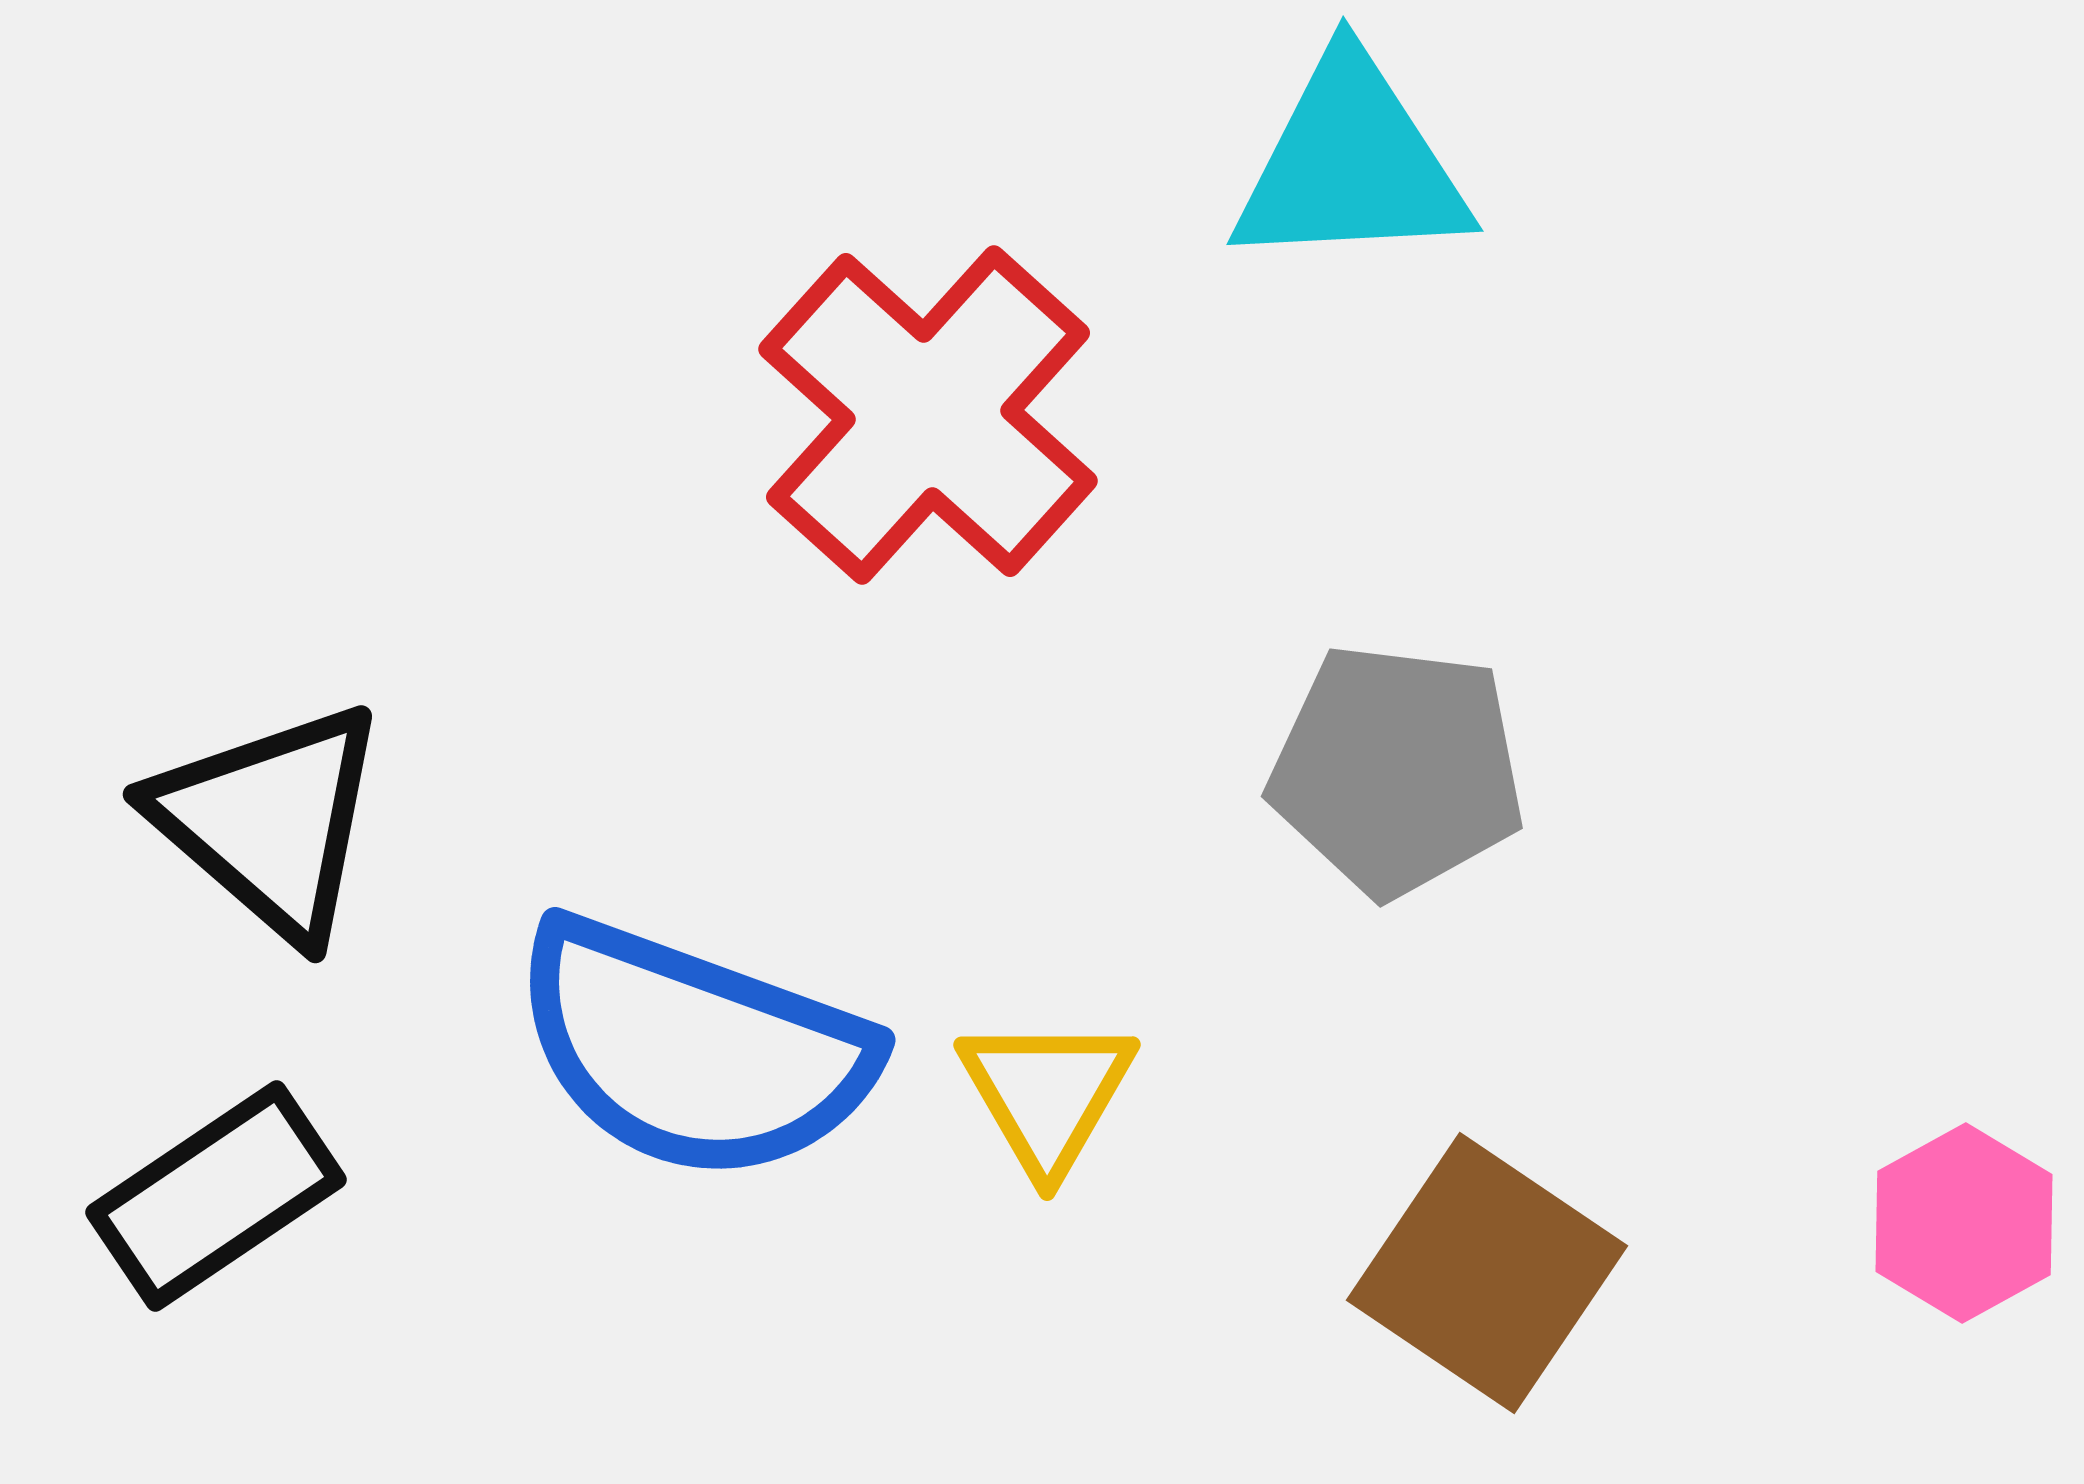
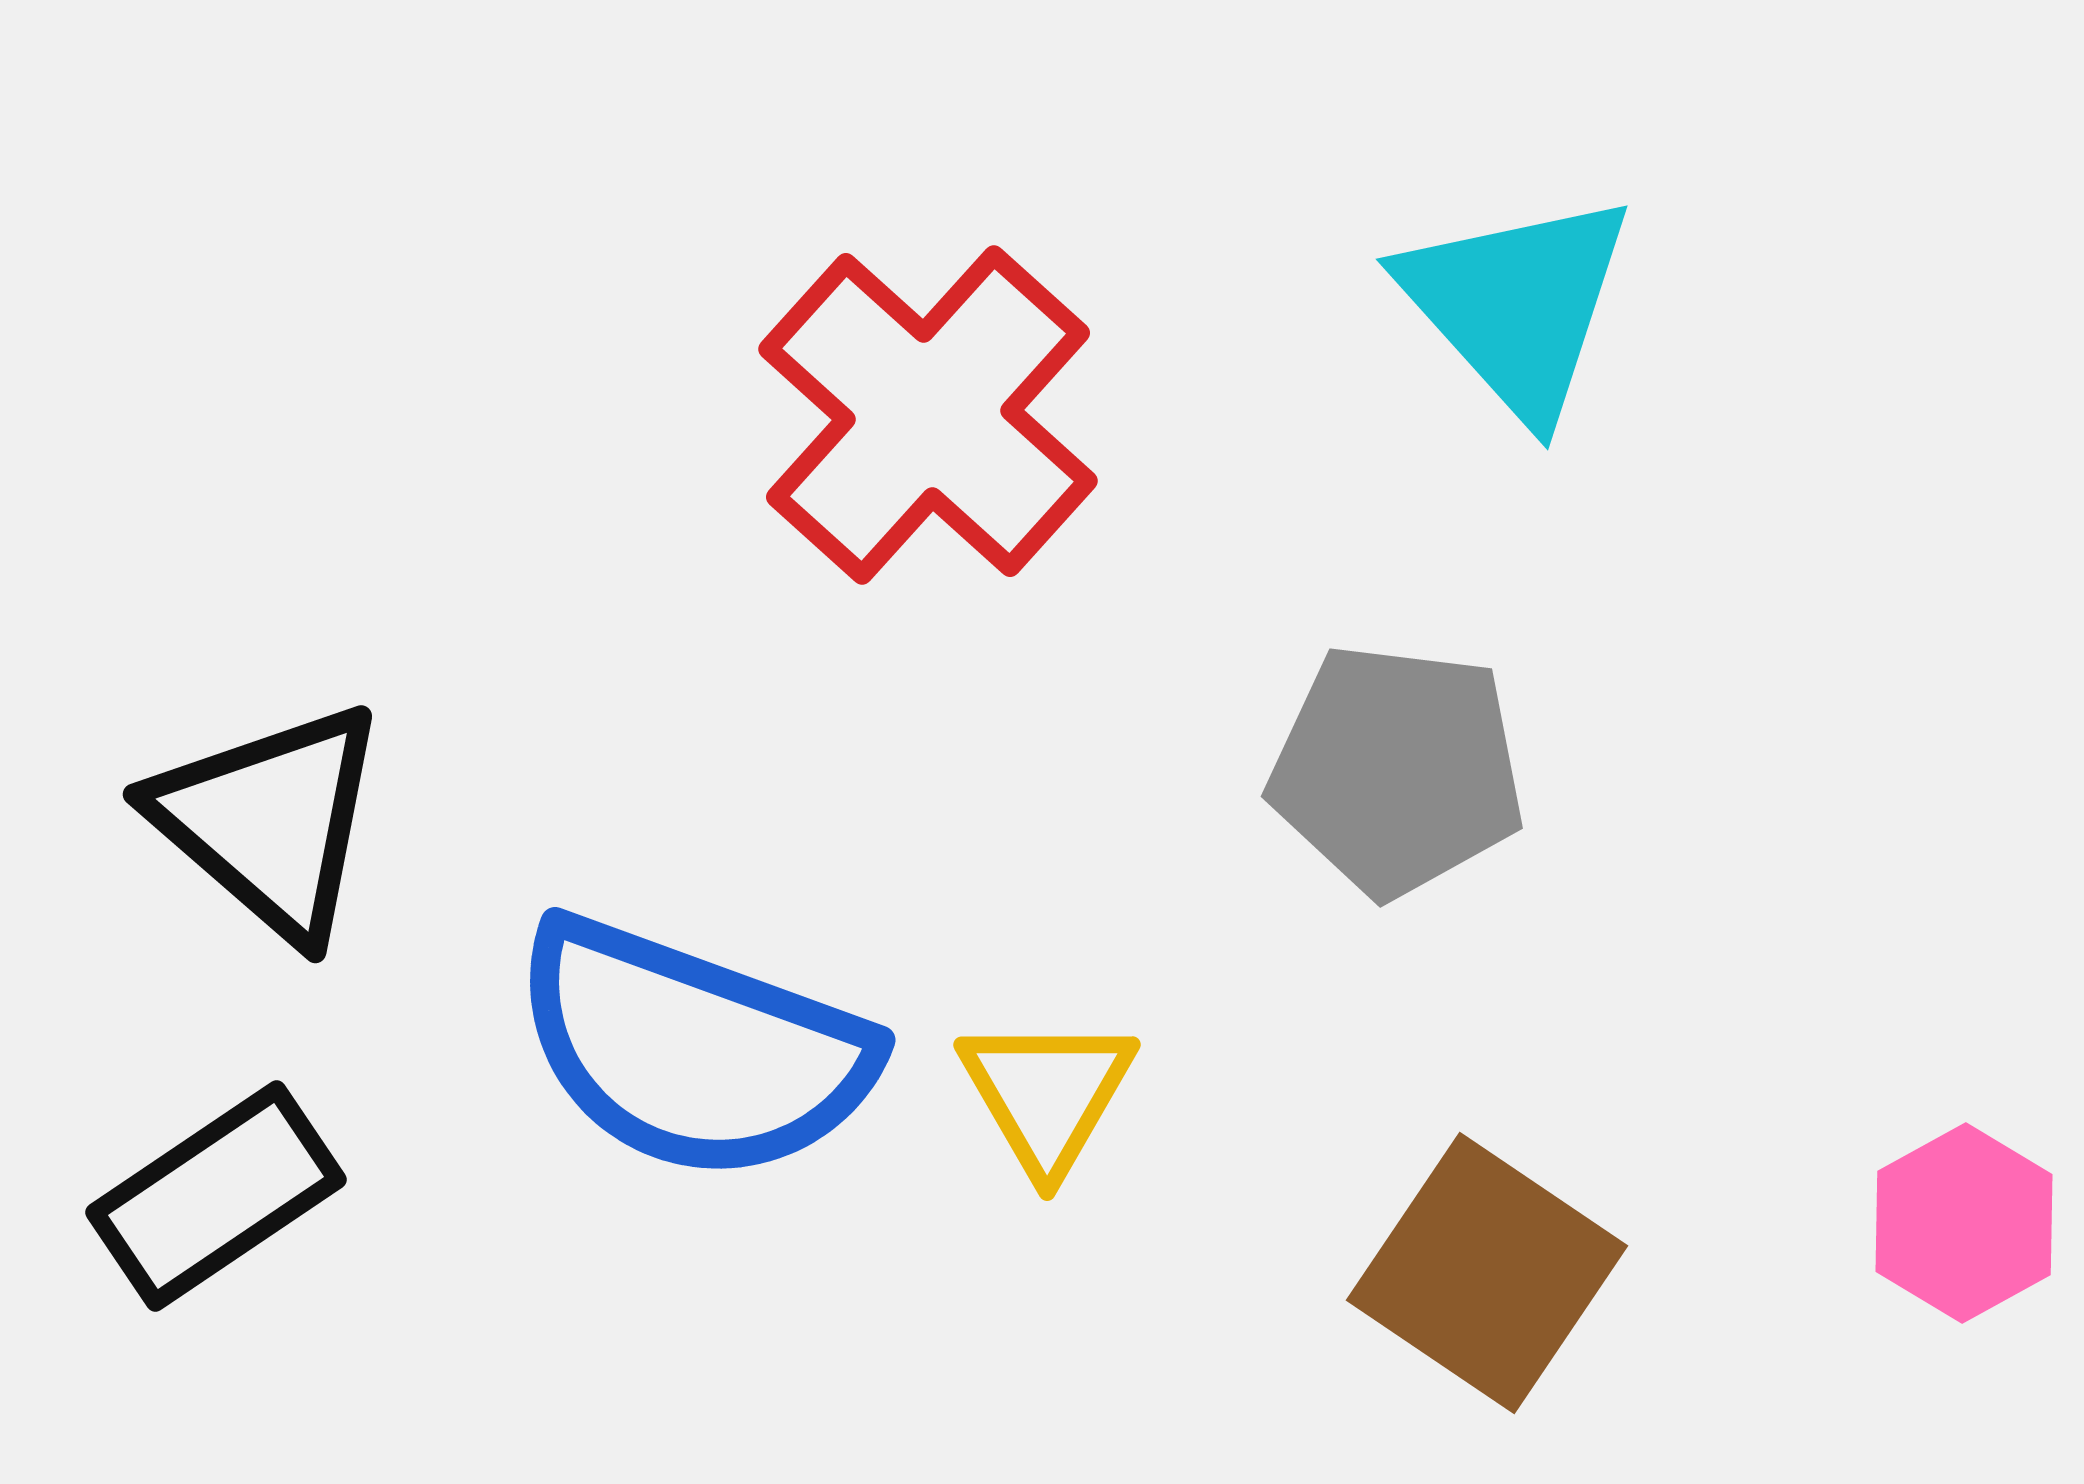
cyan triangle: moved 166 px right, 141 px down; rotated 51 degrees clockwise
